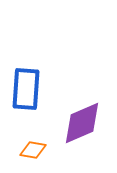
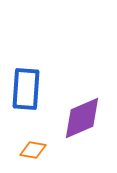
purple diamond: moved 5 px up
